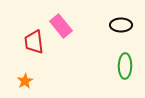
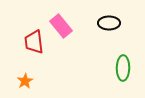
black ellipse: moved 12 px left, 2 px up
green ellipse: moved 2 px left, 2 px down
